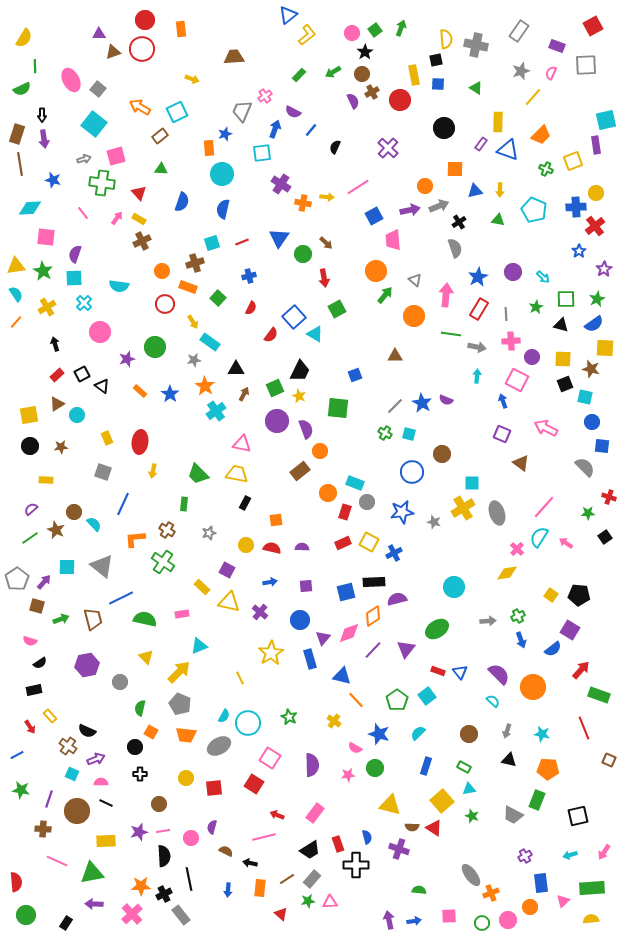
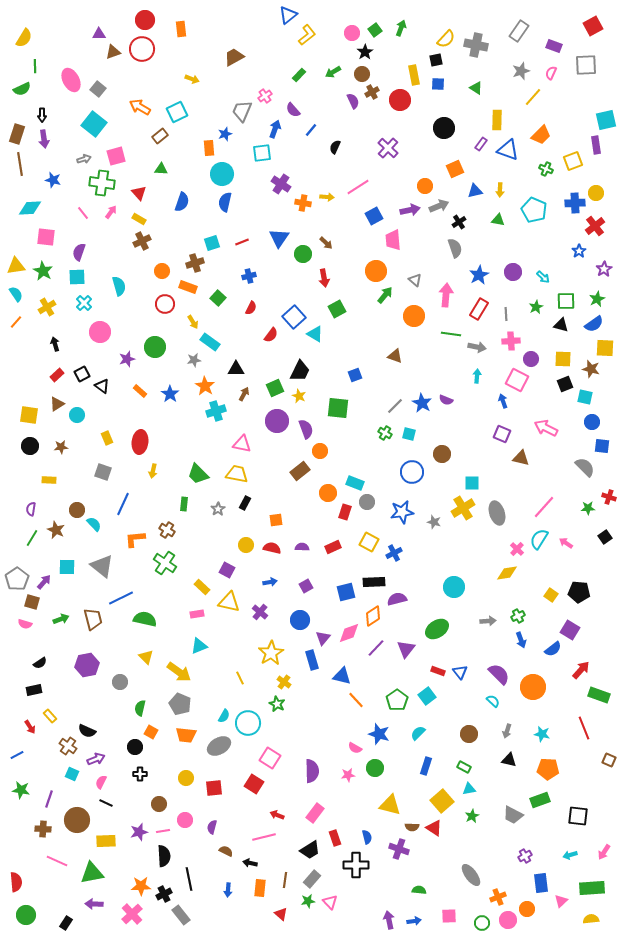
yellow semicircle at (446, 39): rotated 48 degrees clockwise
purple rectangle at (557, 46): moved 3 px left
brown trapezoid at (234, 57): rotated 25 degrees counterclockwise
purple semicircle at (293, 112): moved 2 px up; rotated 21 degrees clockwise
yellow rectangle at (498, 122): moved 1 px left, 2 px up
orange square at (455, 169): rotated 24 degrees counterclockwise
blue cross at (576, 207): moved 1 px left, 4 px up
blue semicircle at (223, 209): moved 2 px right, 7 px up
pink arrow at (117, 218): moved 6 px left, 6 px up
purple semicircle at (75, 254): moved 4 px right, 2 px up
blue star at (478, 277): moved 1 px right, 2 px up
cyan square at (74, 278): moved 3 px right, 1 px up
cyan semicircle at (119, 286): rotated 114 degrees counterclockwise
green square at (566, 299): moved 2 px down
brown triangle at (395, 356): rotated 21 degrees clockwise
purple circle at (532, 357): moved 1 px left, 2 px down
cyan cross at (216, 411): rotated 18 degrees clockwise
yellow square at (29, 415): rotated 18 degrees clockwise
brown triangle at (521, 463): moved 5 px up; rotated 24 degrees counterclockwise
yellow rectangle at (46, 480): moved 3 px right
purple semicircle at (31, 509): rotated 40 degrees counterclockwise
brown circle at (74, 512): moved 3 px right, 2 px up
green star at (588, 513): moved 5 px up
gray star at (209, 533): moved 9 px right, 24 px up; rotated 16 degrees counterclockwise
cyan semicircle at (539, 537): moved 2 px down
green line at (30, 538): moved 2 px right; rotated 24 degrees counterclockwise
red rectangle at (343, 543): moved 10 px left, 4 px down
green cross at (163, 562): moved 2 px right, 1 px down
purple square at (306, 586): rotated 24 degrees counterclockwise
black pentagon at (579, 595): moved 3 px up
brown square at (37, 606): moved 5 px left, 4 px up
pink rectangle at (182, 614): moved 15 px right
pink semicircle at (30, 641): moved 5 px left, 17 px up
purple line at (373, 650): moved 3 px right, 2 px up
blue rectangle at (310, 659): moved 2 px right, 1 px down
yellow arrow at (179, 672): rotated 80 degrees clockwise
green star at (289, 717): moved 12 px left, 13 px up
yellow cross at (334, 721): moved 50 px left, 39 px up
purple semicircle at (312, 765): moved 6 px down
pink semicircle at (101, 782): rotated 64 degrees counterclockwise
green rectangle at (537, 800): moved 3 px right; rotated 48 degrees clockwise
brown circle at (77, 811): moved 9 px down
green star at (472, 816): rotated 24 degrees clockwise
black square at (578, 816): rotated 20 degrees clockwise
pink circle at (191, 838): moved 6 px left, 18 px up
red rectangle at (338, 844): moved 3 px left, 6 px up
brown line at (287, 879): moved 2 px left, 1 px down; rotated 49 degrees counterclockwise
orange cross at (491, 893): moved 7 px right, 4 px down
pink triangle at (563, 901): moved 2 px left
pink triangle at (330, 902): rotated 49 degrees clockwise
orange circle at (530, 907): moved 3 px left, 2 px down
